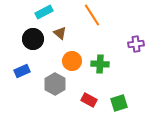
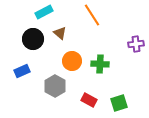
gray hexagon: moved 2 px down
